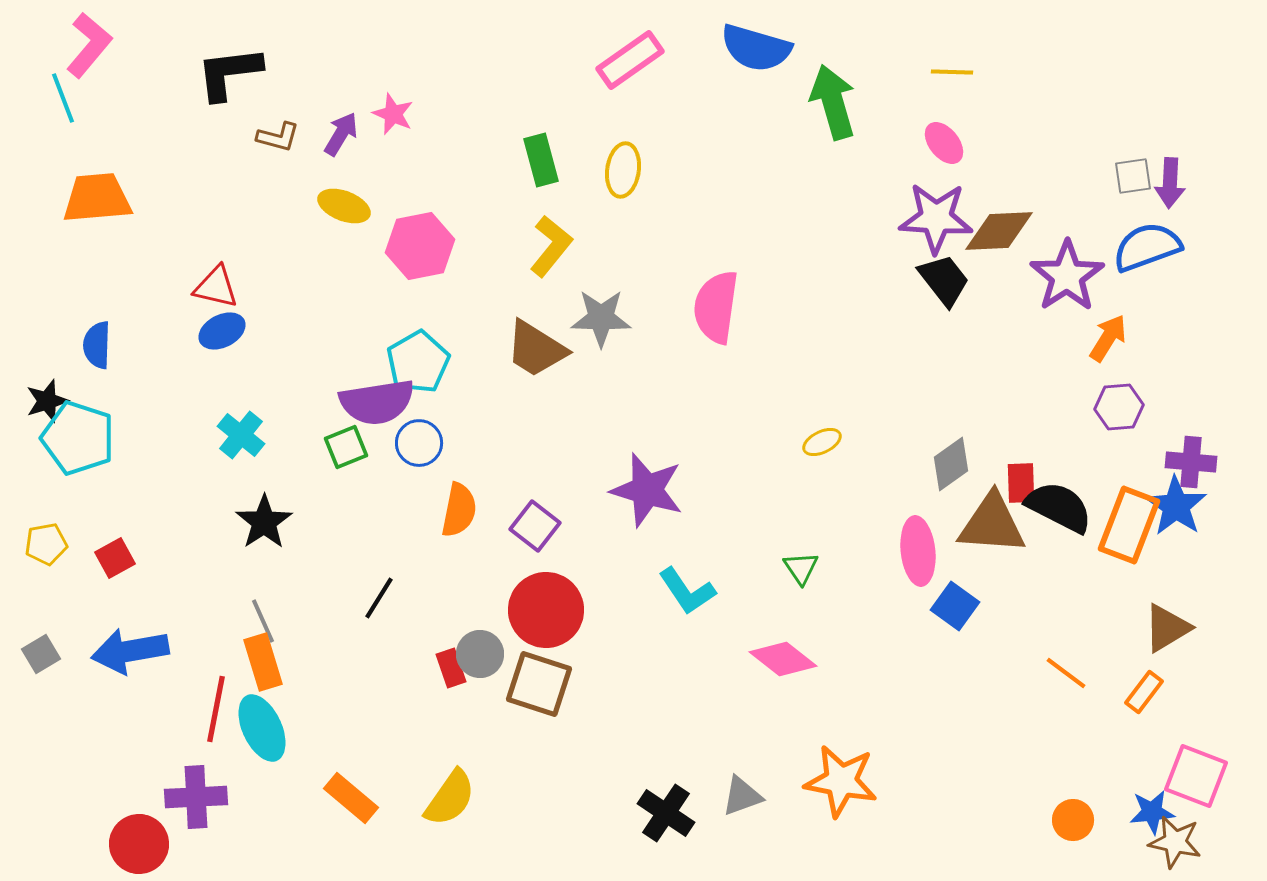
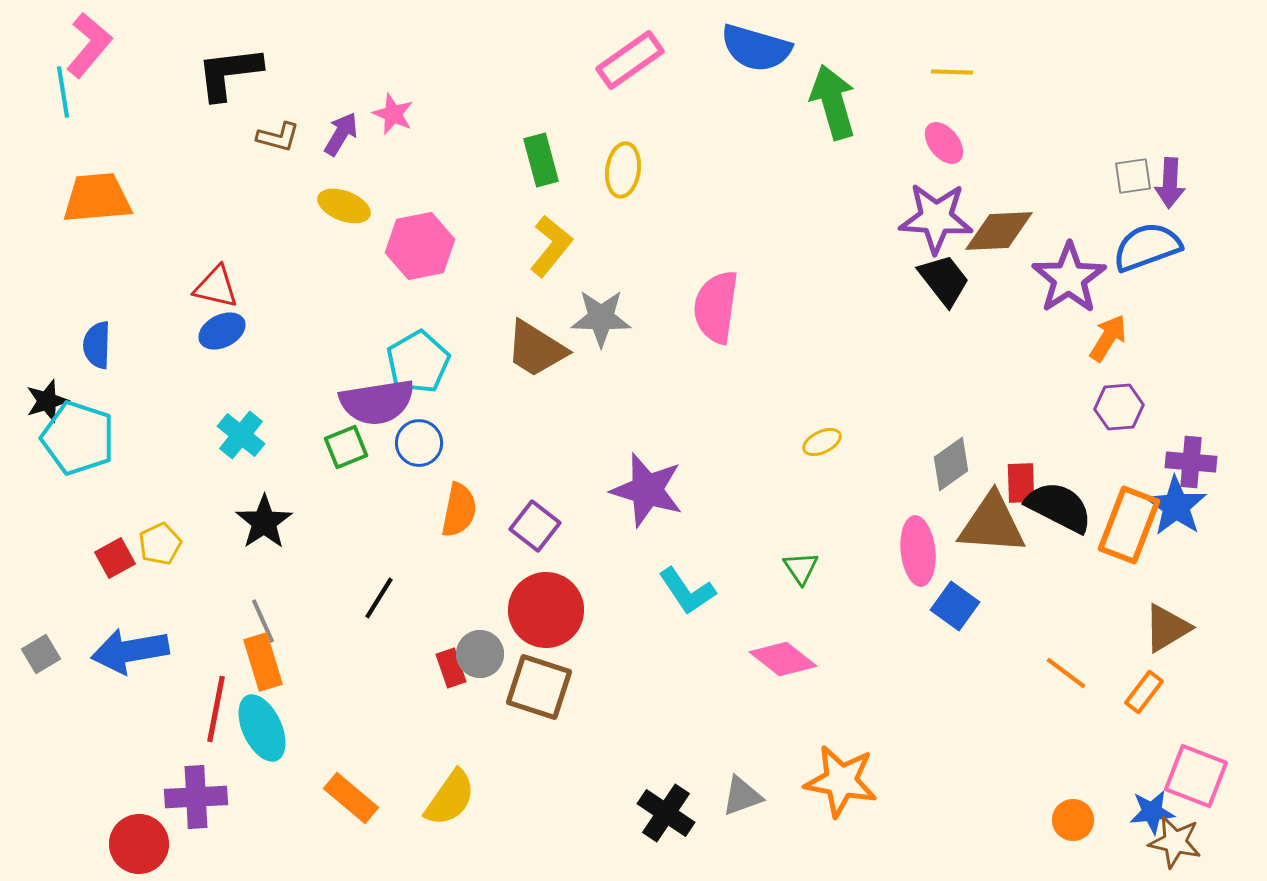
cyan line at (63, 98): moved 6 px up; rotated 12 degrees clockwise
purple star at (1067, 276): moved 2 px right, 2 px down
yellow pentagon at (46, 544): moved 114 px right; rotated 15 degrees counterclockwise
brown square at (539, 684): moved 3 px down
